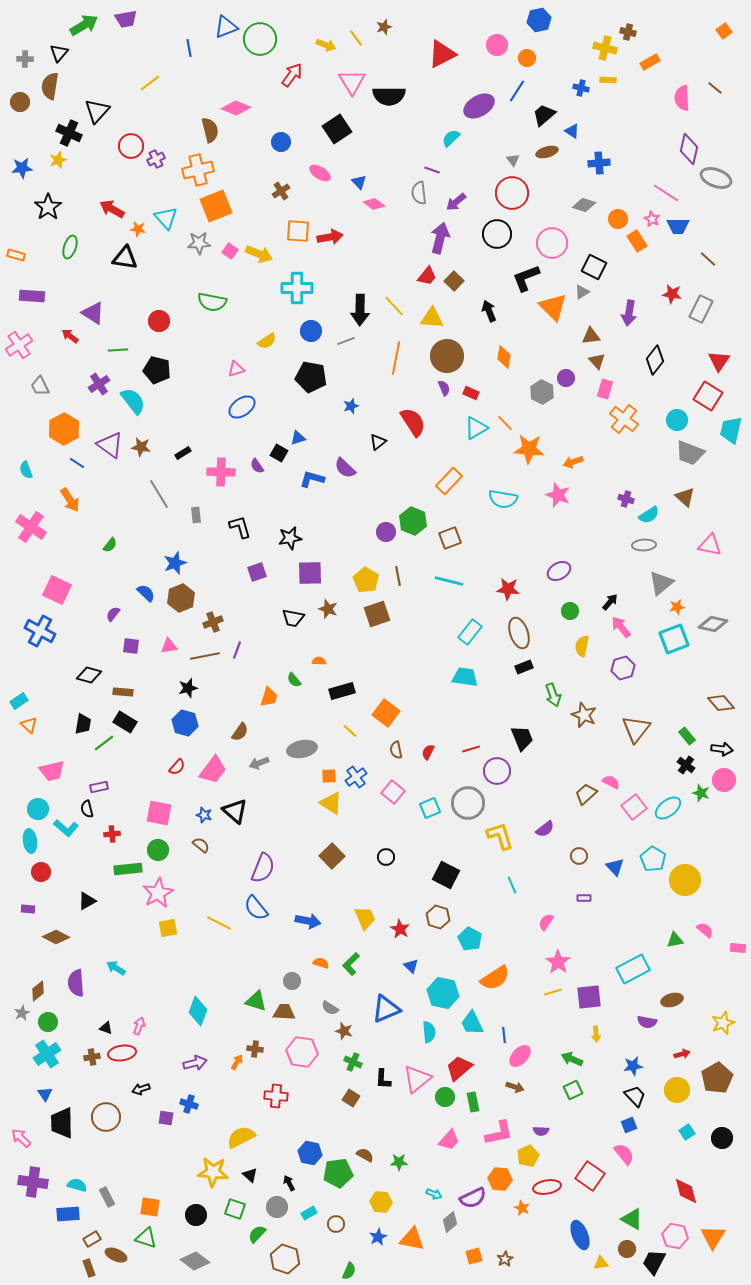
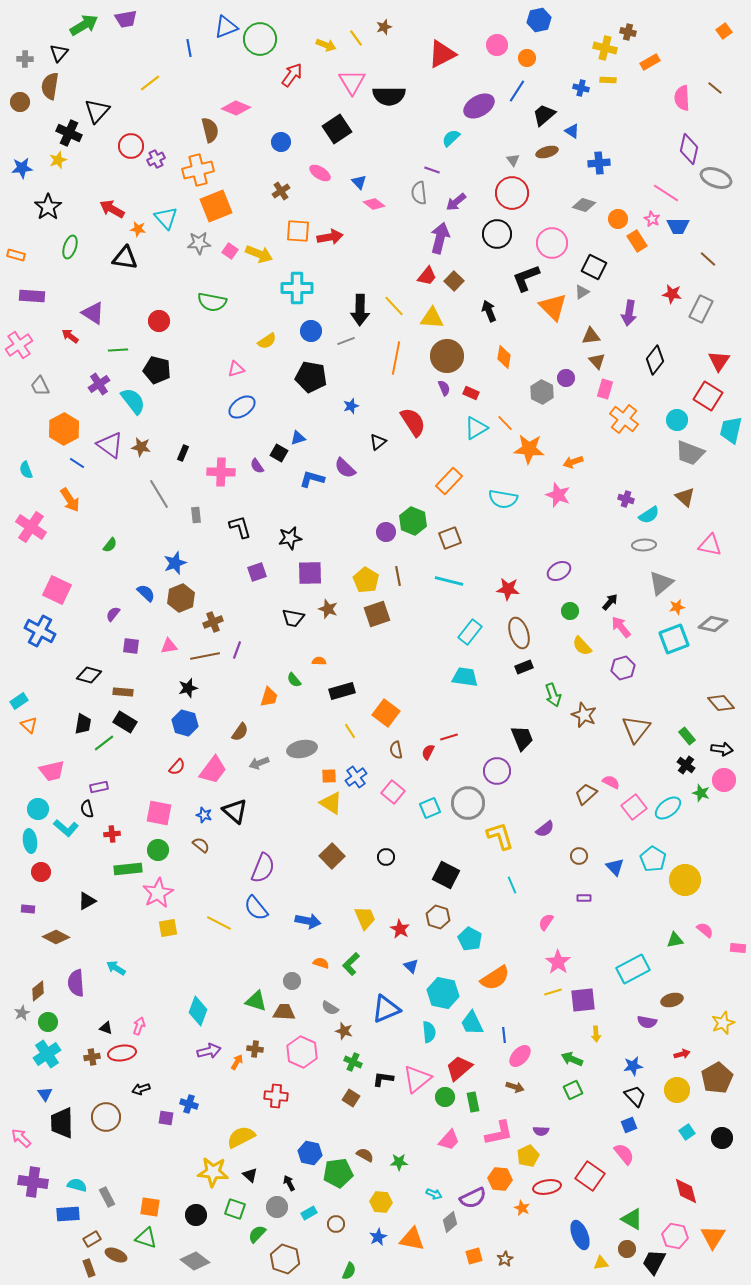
black rectangle at (183, 453): rotated 35 degrees counterclockwise
yellow semicircle at (582, 646): rotated 55 degrees counterclockwise
yellow line at (350, 731): rotated 14 degrees clockwise
red line at (471, 749): moved 22 px left, 12 px up
purple square at (589, 997): moved 6 px left, 3 px down
pink hexagon at (302, 1052): rotated 16 degrees clockwise
purple arrow at (195, 1063): moved 14 px right, 12 px up
black L-shape at (383, 1079): rotated 95 degrees clockwise
